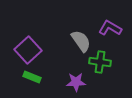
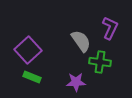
purple L-shape: rotated 85 degrees clockwise
